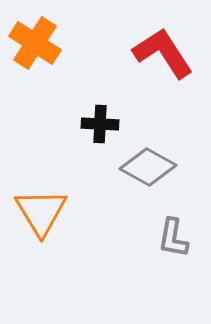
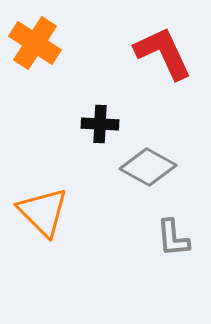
red L-shape: rotated 8 degrees clockwise
orange triangle: moved 2 px right; rotated 14 degrees counterclockwise
gray L-shape: rotated 15 degrees counterclockwise
